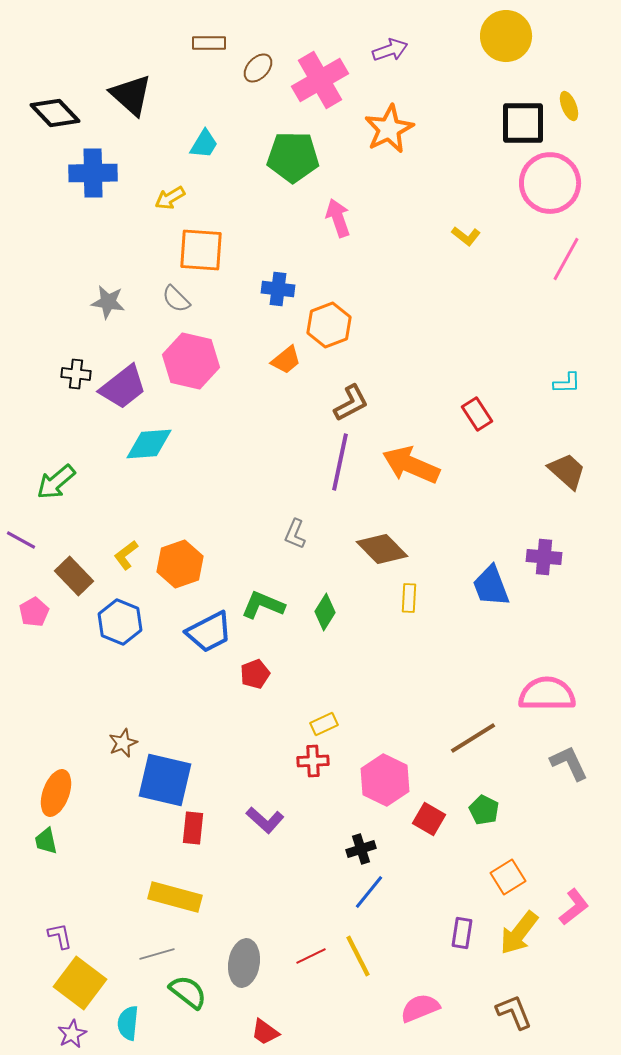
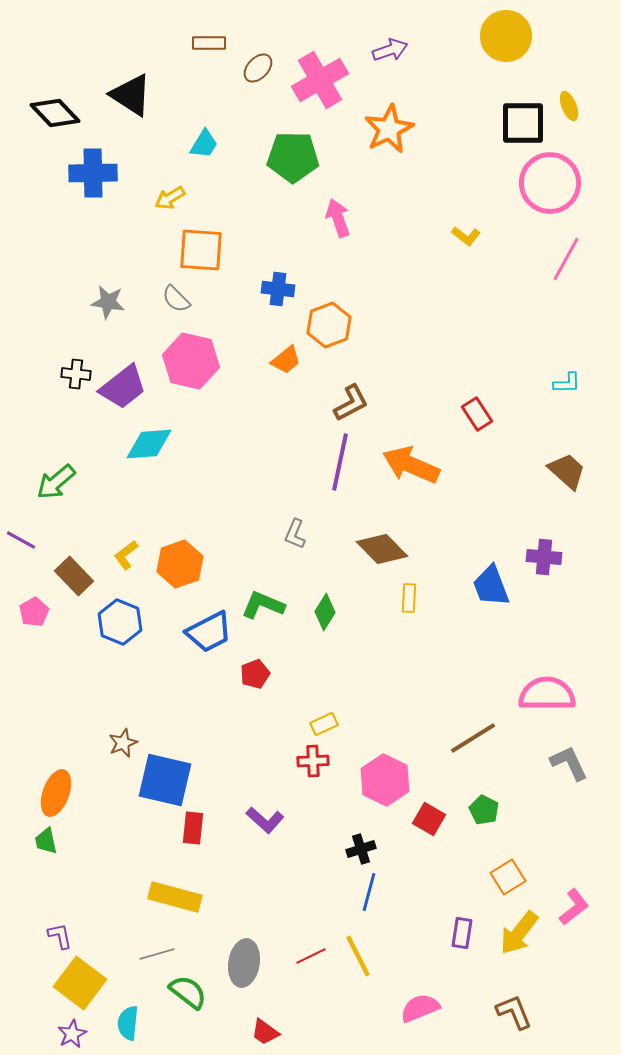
black triangle at (131, 95): rotated 9 degrees counterclockwise
blue line at (369, 892): rotated 24 degrees counterclockwise
